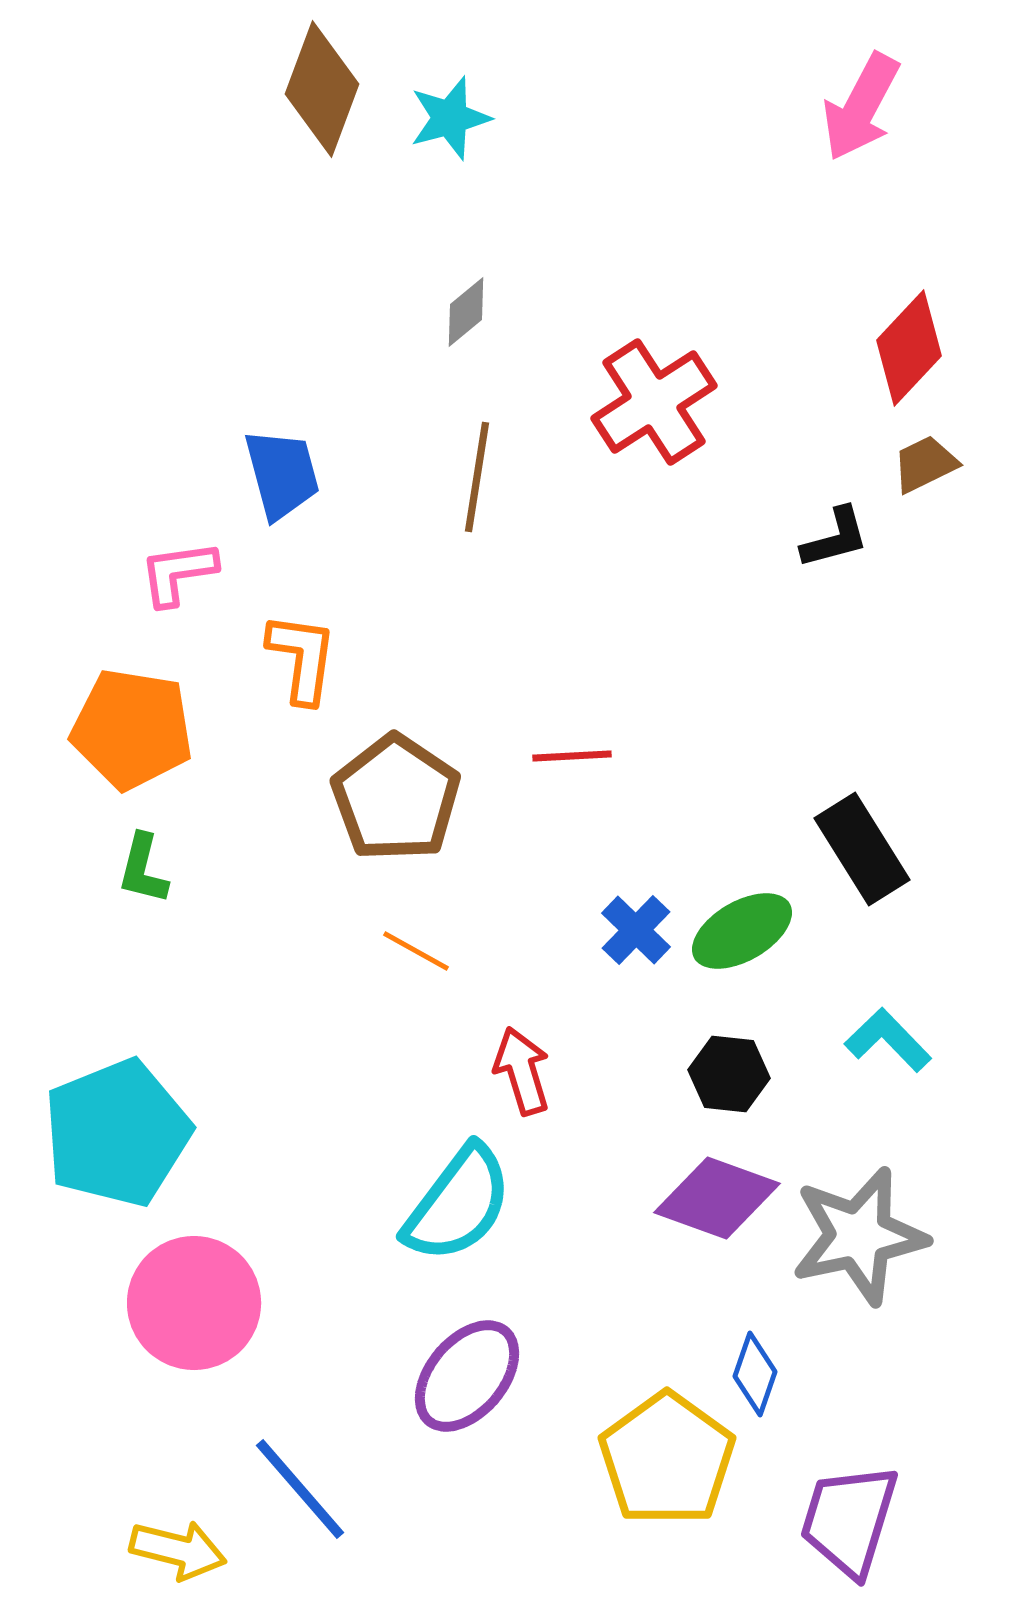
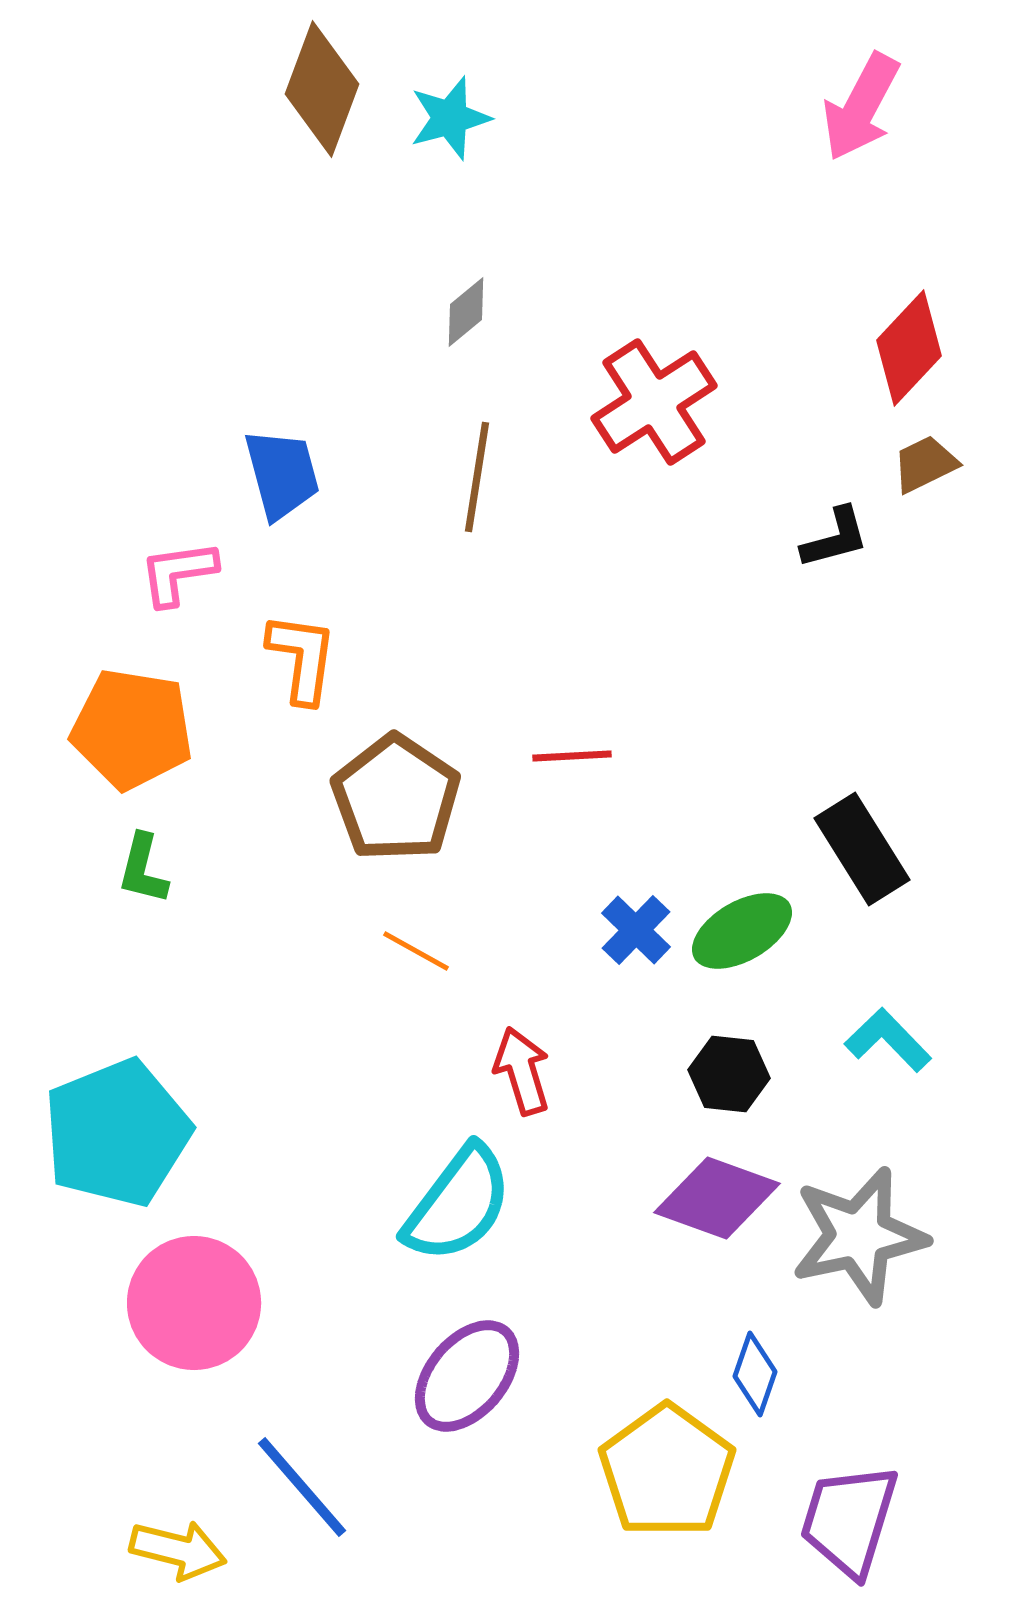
yellow pentagon: moved 12 px down
blue line: moved 2 px right, 2 px up
